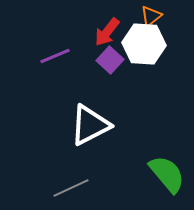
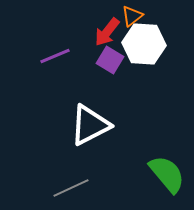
orange triangle: moved 19 px left
purple square: rotated 12 degrees counterclockwise
